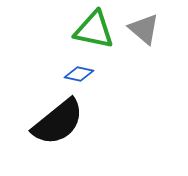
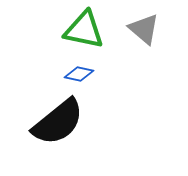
green triangle: moved 10 px left
